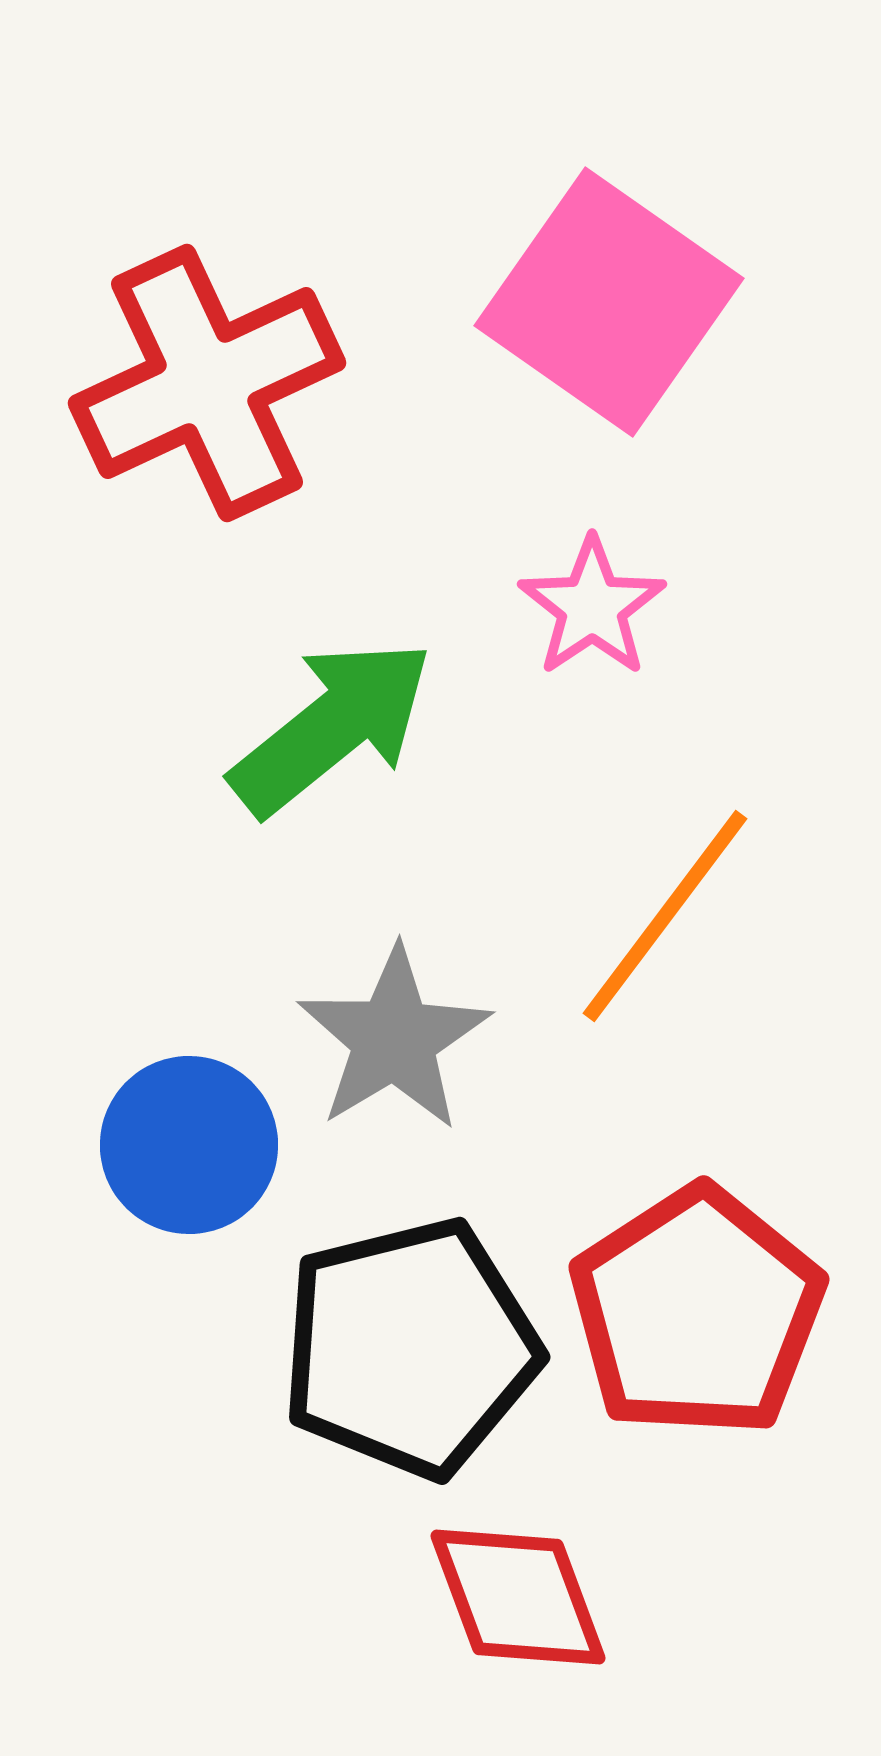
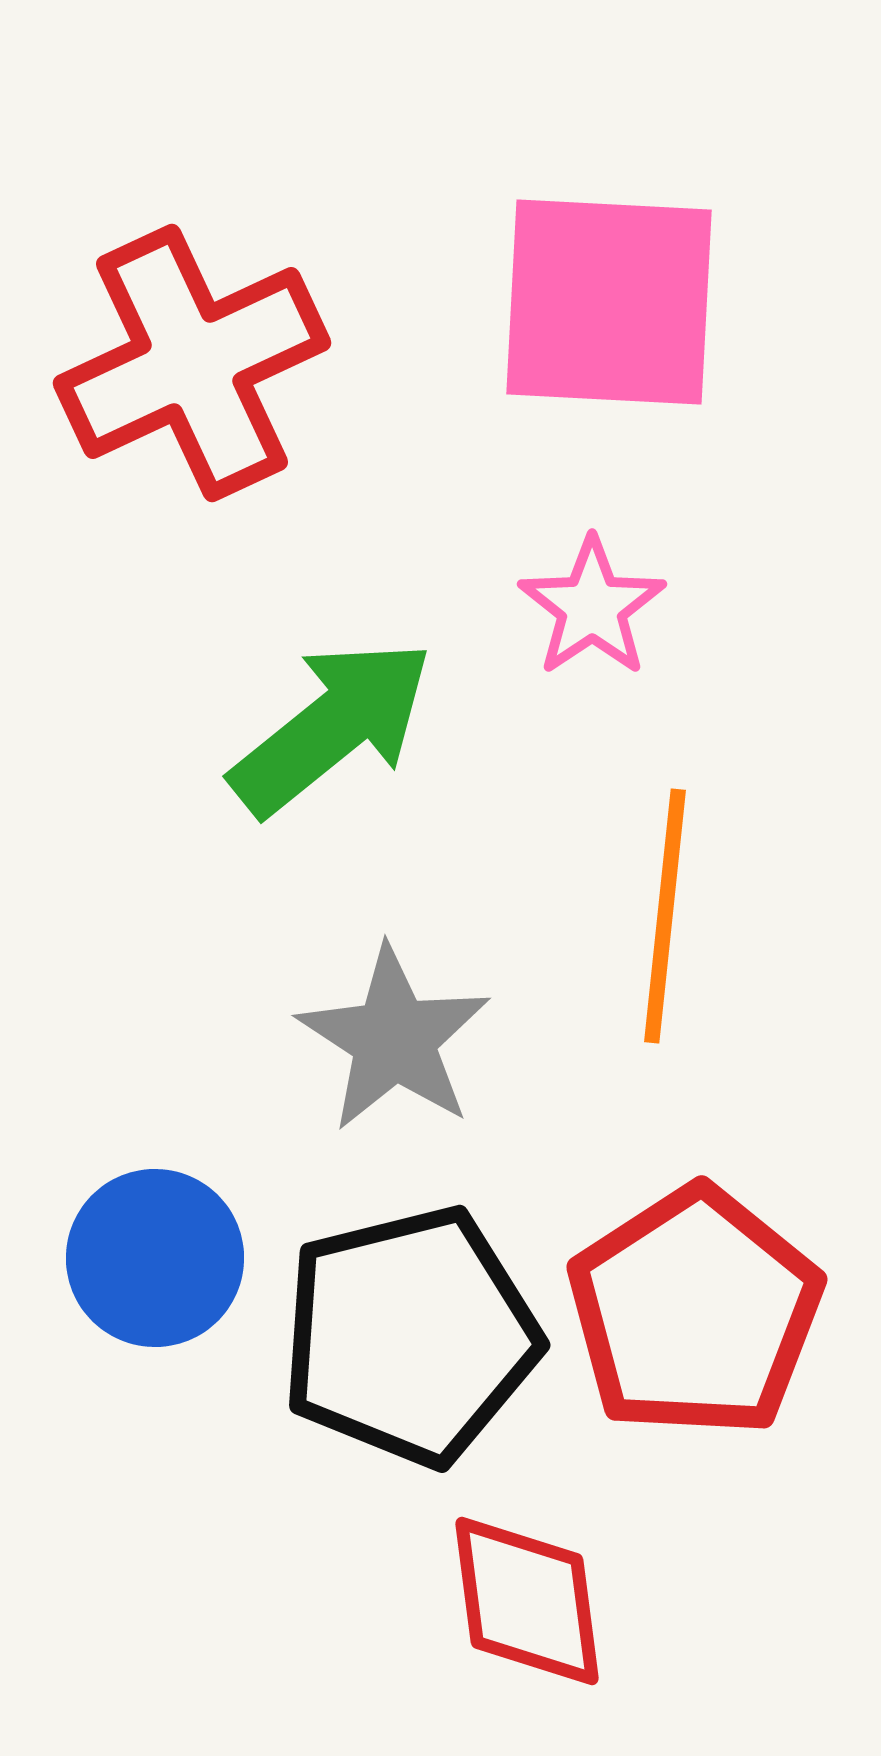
pink square: rotated 32 degrees counterclockwise
red cross: moved 15 px left, 20 px up
orange line: rotated 31 degrees counterclockwise
gray star: rotated 8 degrees counterclockwise
blue circle: moved 34 px left, 113 px down
red pentagon: moved 2 px left
black pentagon: moved 12 px up
red diamond: moved 9 px right, 4 px down; rotated 13 degrees clockwise
